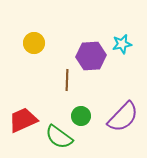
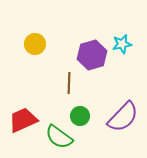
yellow circle: moved 1 px right, 1 px down
purple hexagon: moved 1 px right, 1 px up; rotated 12 degrees counterclockwise
brown line: moved 2 px right, 3 px down
green circle: moved 1 px left
